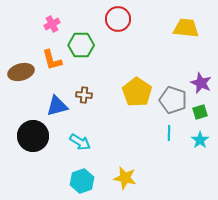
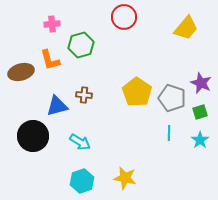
red circle: moved 6 px right, 2 px up
pink cross: rotated 21 degrees clockwise
yellow trapezoid: rotated 124 degrees clockwise
green hexagon: rotated 15 degrees counterclockwise
orange L-shape: moved 2 px left
gray pentagon: moved 1 px left, 2 px up
